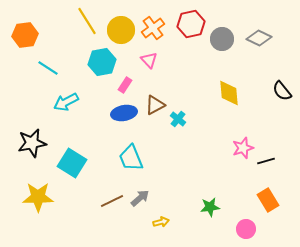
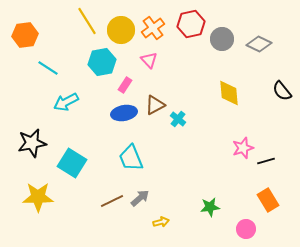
gray diamond: moved 6 px down
